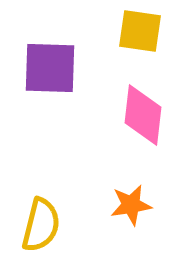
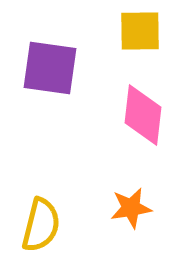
yellow square: rotated 9 degrees counterclockwise
purple square: rotated 6 degrees clockwise
orange star: moved 3 px down
